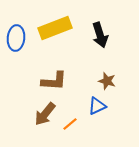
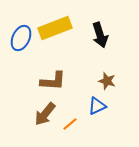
blue ellipse: moved 5 px right; rotated 20 degrees clockwise
brown L-shape: moved 1 px left
